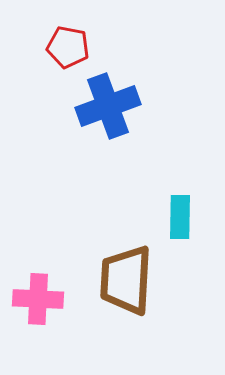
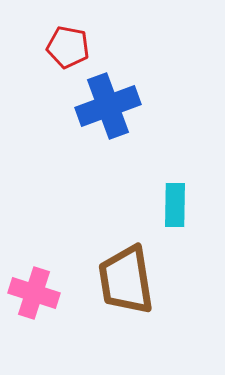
cyan rectangle: moved 5 px left, 12 px up
brown trapezoid: rotated 12 degrees counterclockwise
pink cross: moved 4 px left, 6 px up; rotated 15 degrees clockwise
